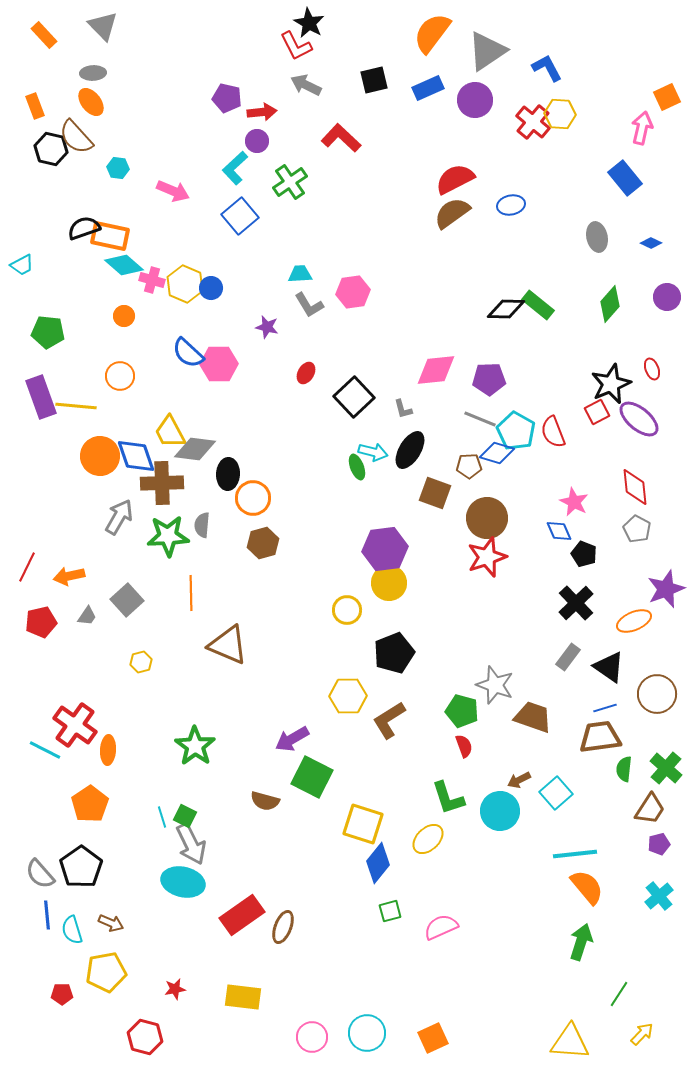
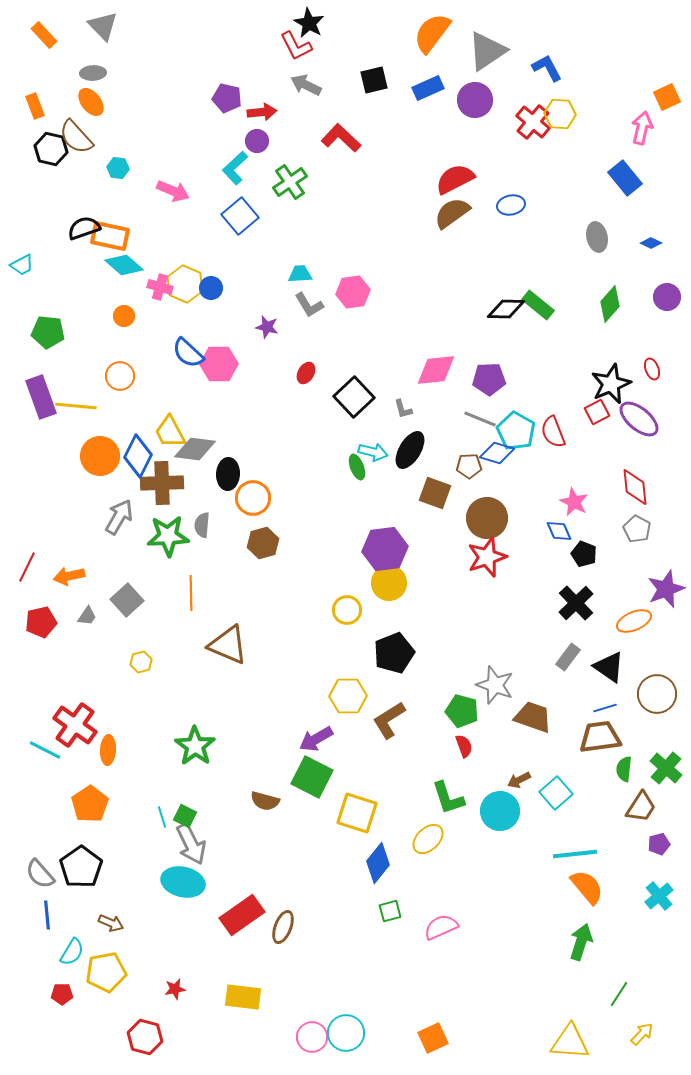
pink cross at (152, 280): moved 8 px right, 7 px down
blue diamond at (136, 456): moved 2 px right; rotated 45 degrees clockwise
purple arrow at (292, 739): moved 24 px right
brown trapezoid at (650, 809): moved 9 px left, 2 px up
yellow square at (363, 824): moved 6 px left, 11 px up
cyan semicircle at (72, 930): moved 22 px down; rotated 132 degrees counterclockwise
cyan circle at (367, 1033): moved 21 px left
